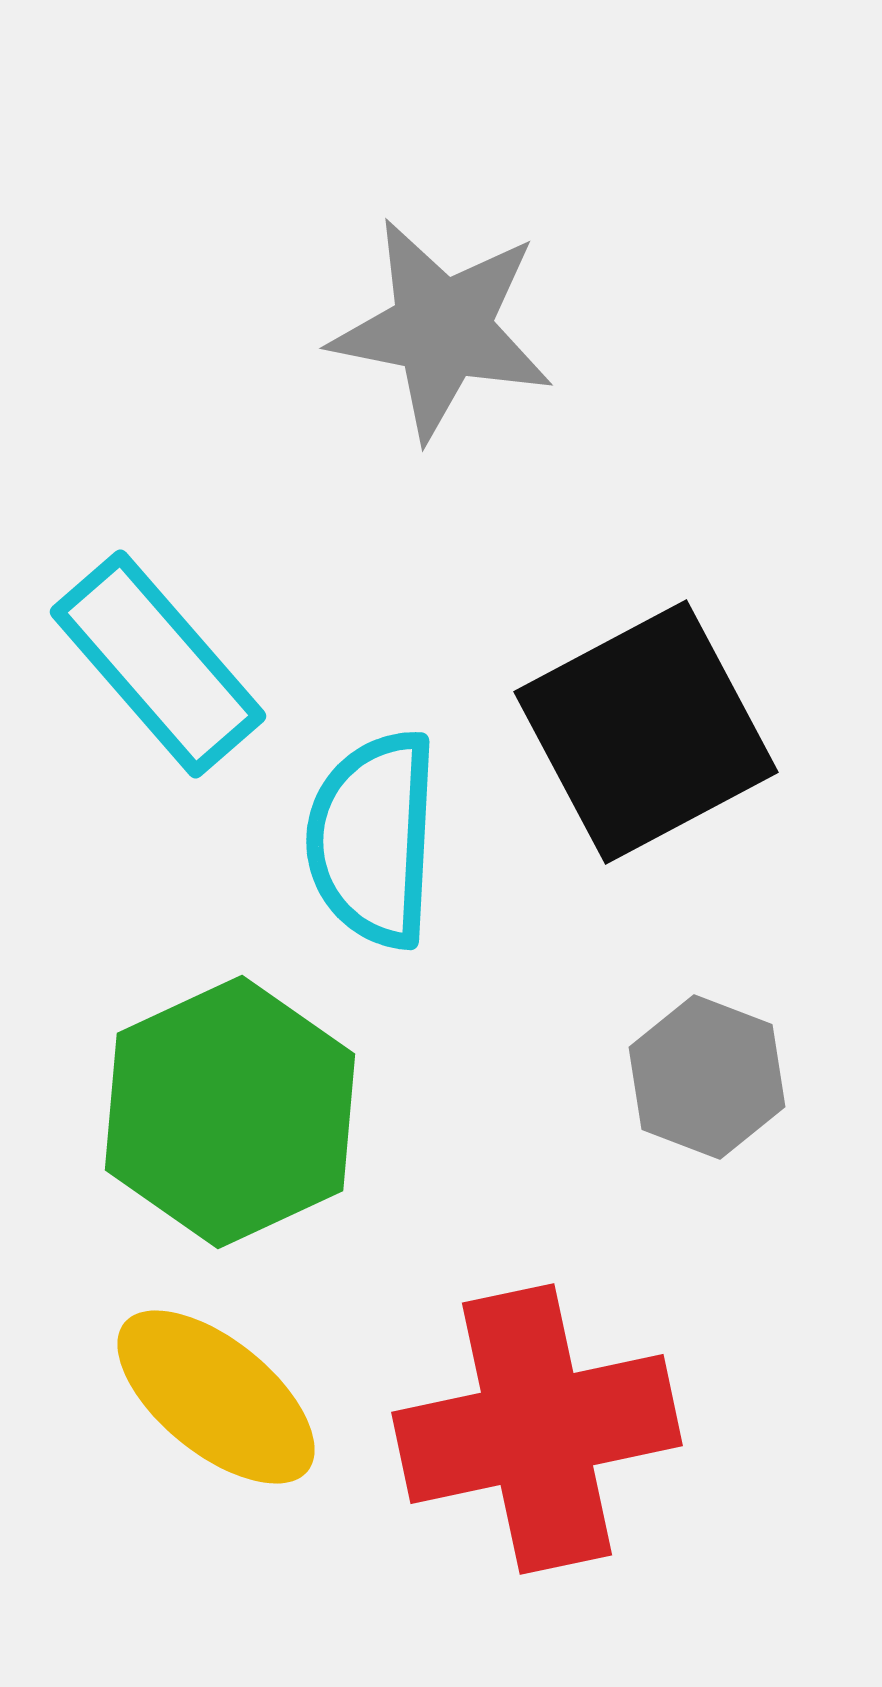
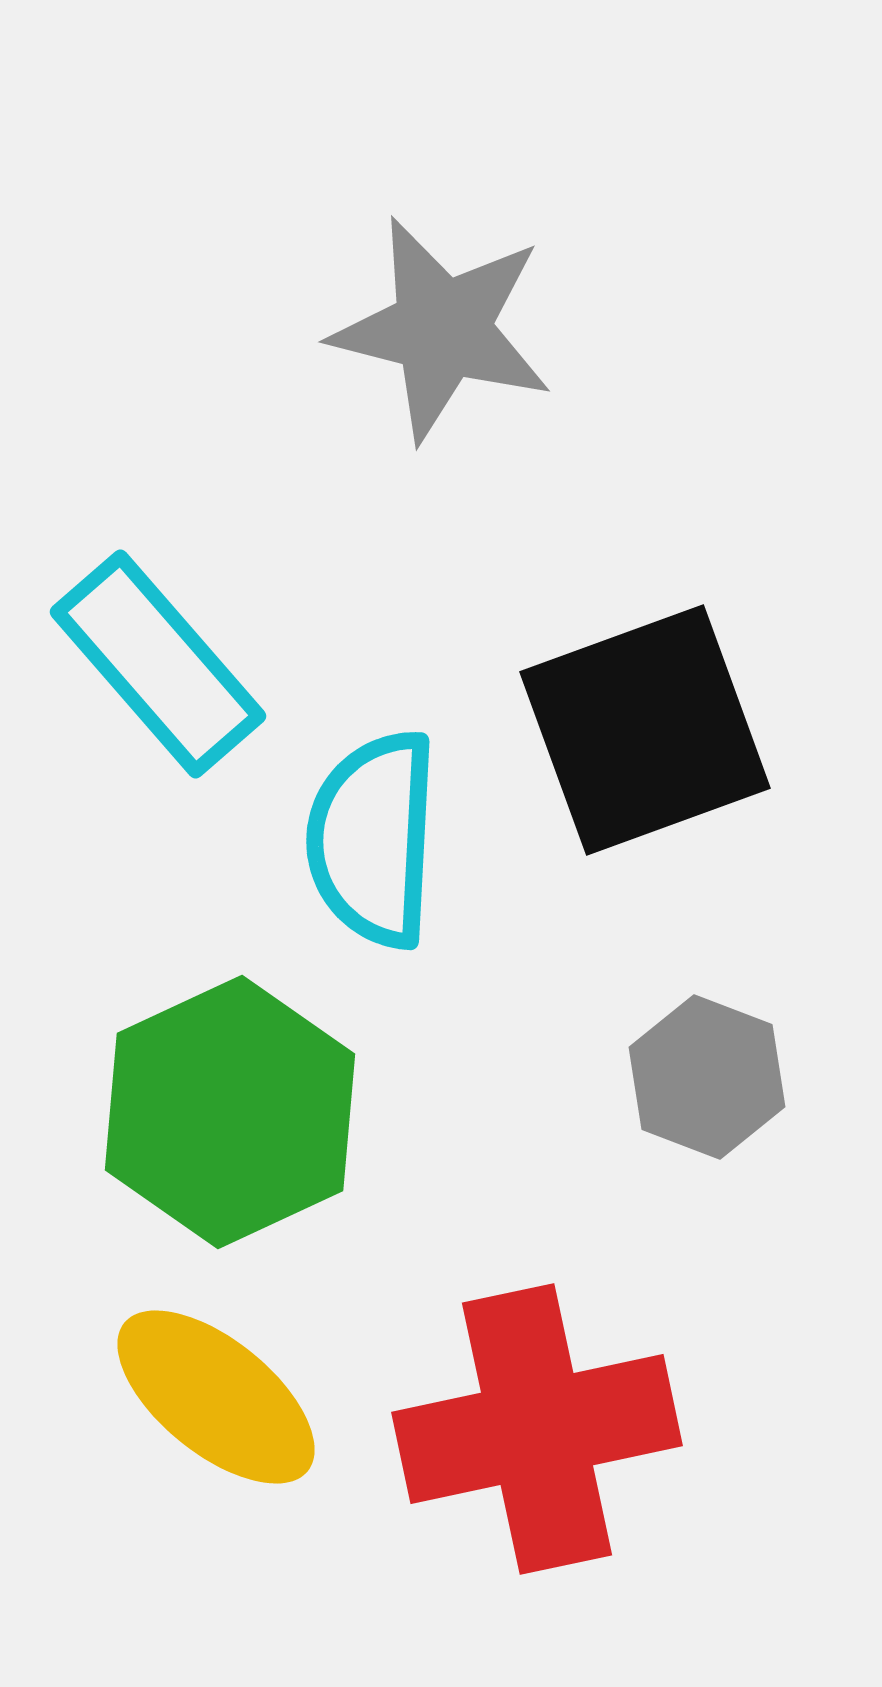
gray star: rotated 3 degrees clockwise
black square: moved 1 px left, 2 px up; rotated 8 degrees clockwise
